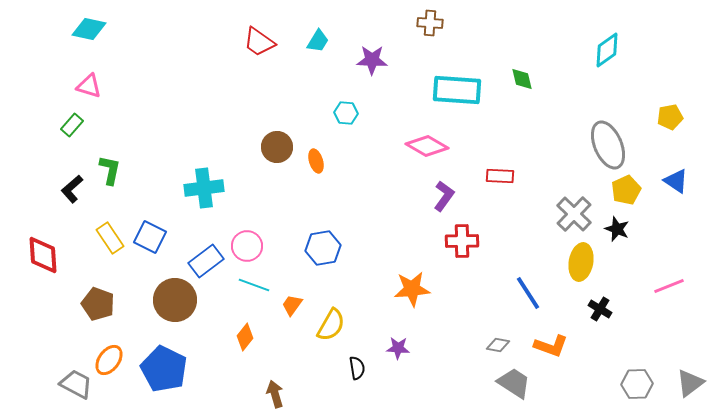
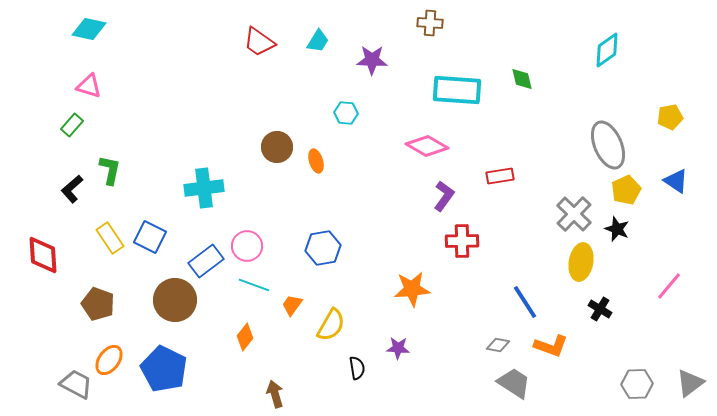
red rectangle at (500, 176): rotated 12 degrees counterclockwise
pink line at (669, 286): rotated 28 degrees counterclockwise
blue line at (528, 293): moved 3 px left, 9 px down
